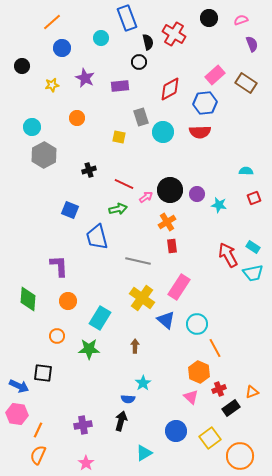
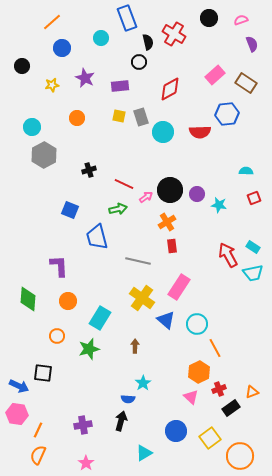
blue hexagon at (205, 103): moved 22 px right, 11 px down
yellow square at (119, 137): moved 21 px up
green star at (89, 349): rotated 15 degrees counterclockwise
orange hexagon at (199, 372): rotated 10 degrees clockwise
